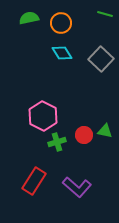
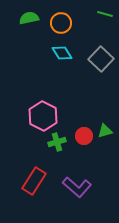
green triangle: rotated 28 degrees counterclockwise
red circle: moved 1 px down
